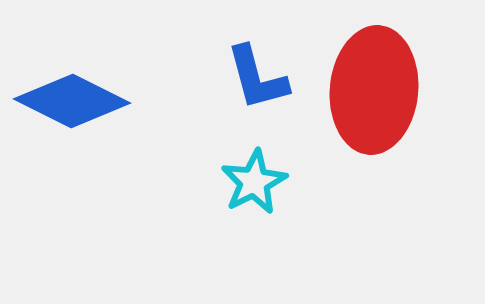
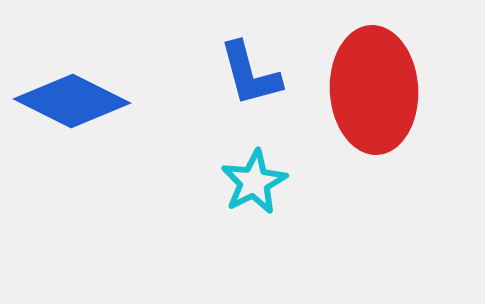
blue L-shape: moved 7 px left, 4 px up
red ellipse: rotated 8 degrees counterclockwise
